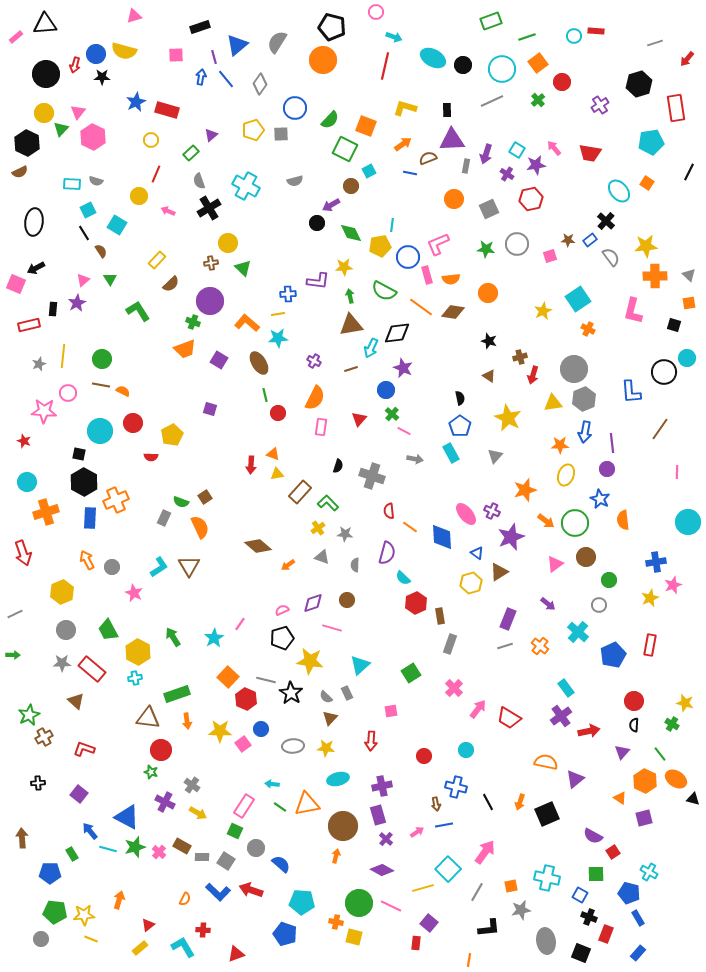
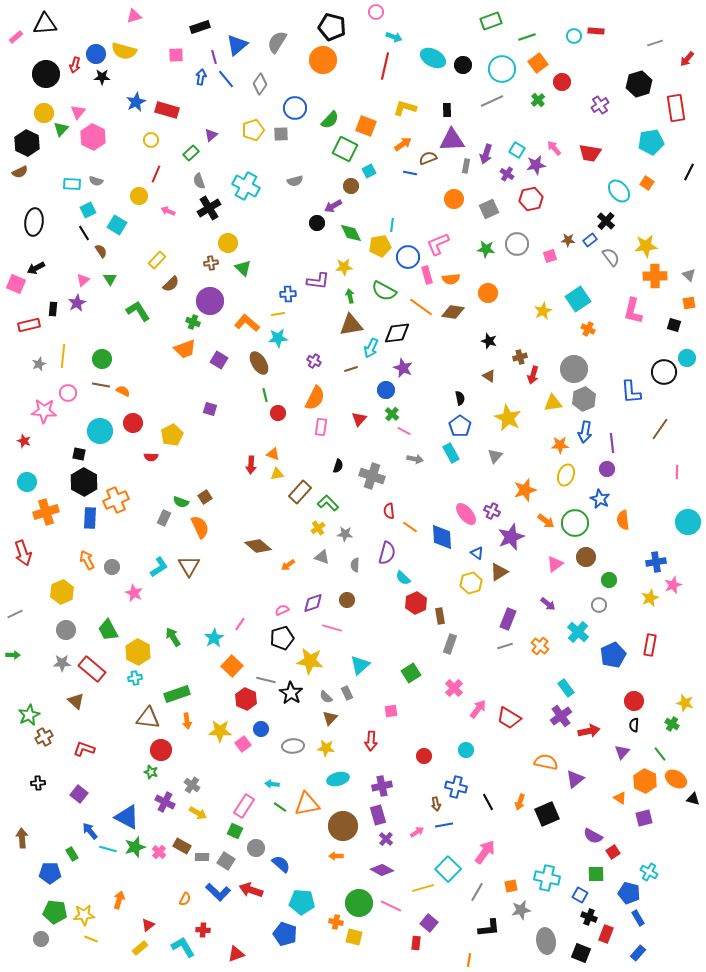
purple arrow at (331, 205): moved 2 px right, 1 px down
orange square at (228, 677): moved 4 px right, 11 px up
orange arrow at (336, 856): rotated 104 degrees counterclockwise
